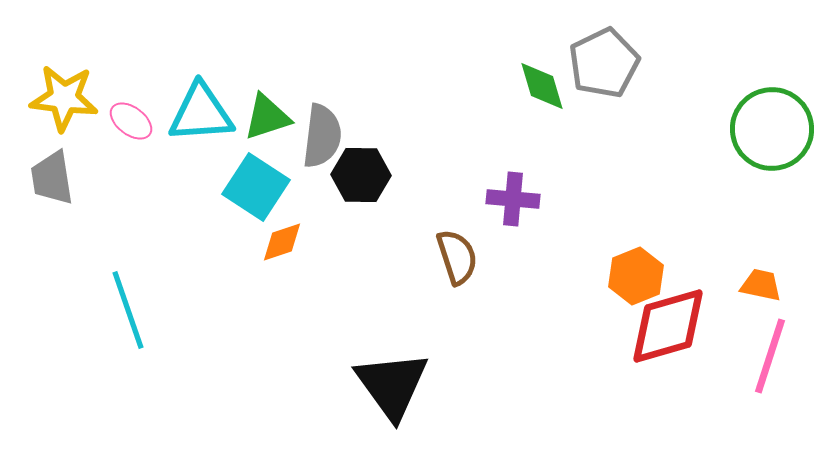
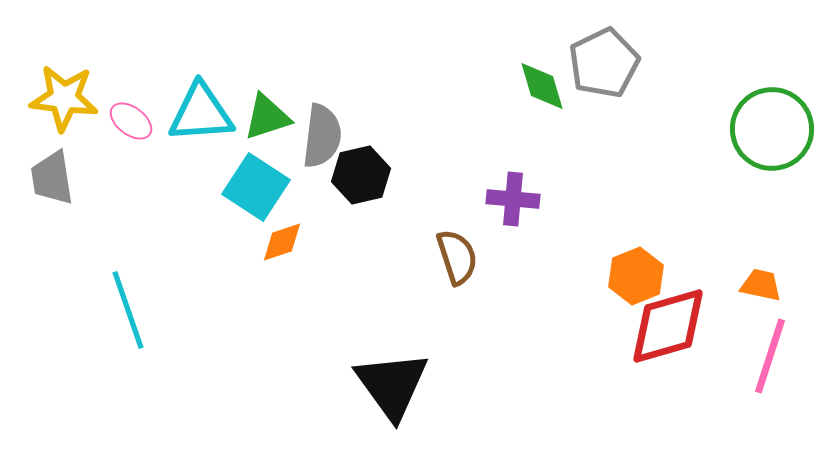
black hexagon: rotated 14 degrees counterclockwise
